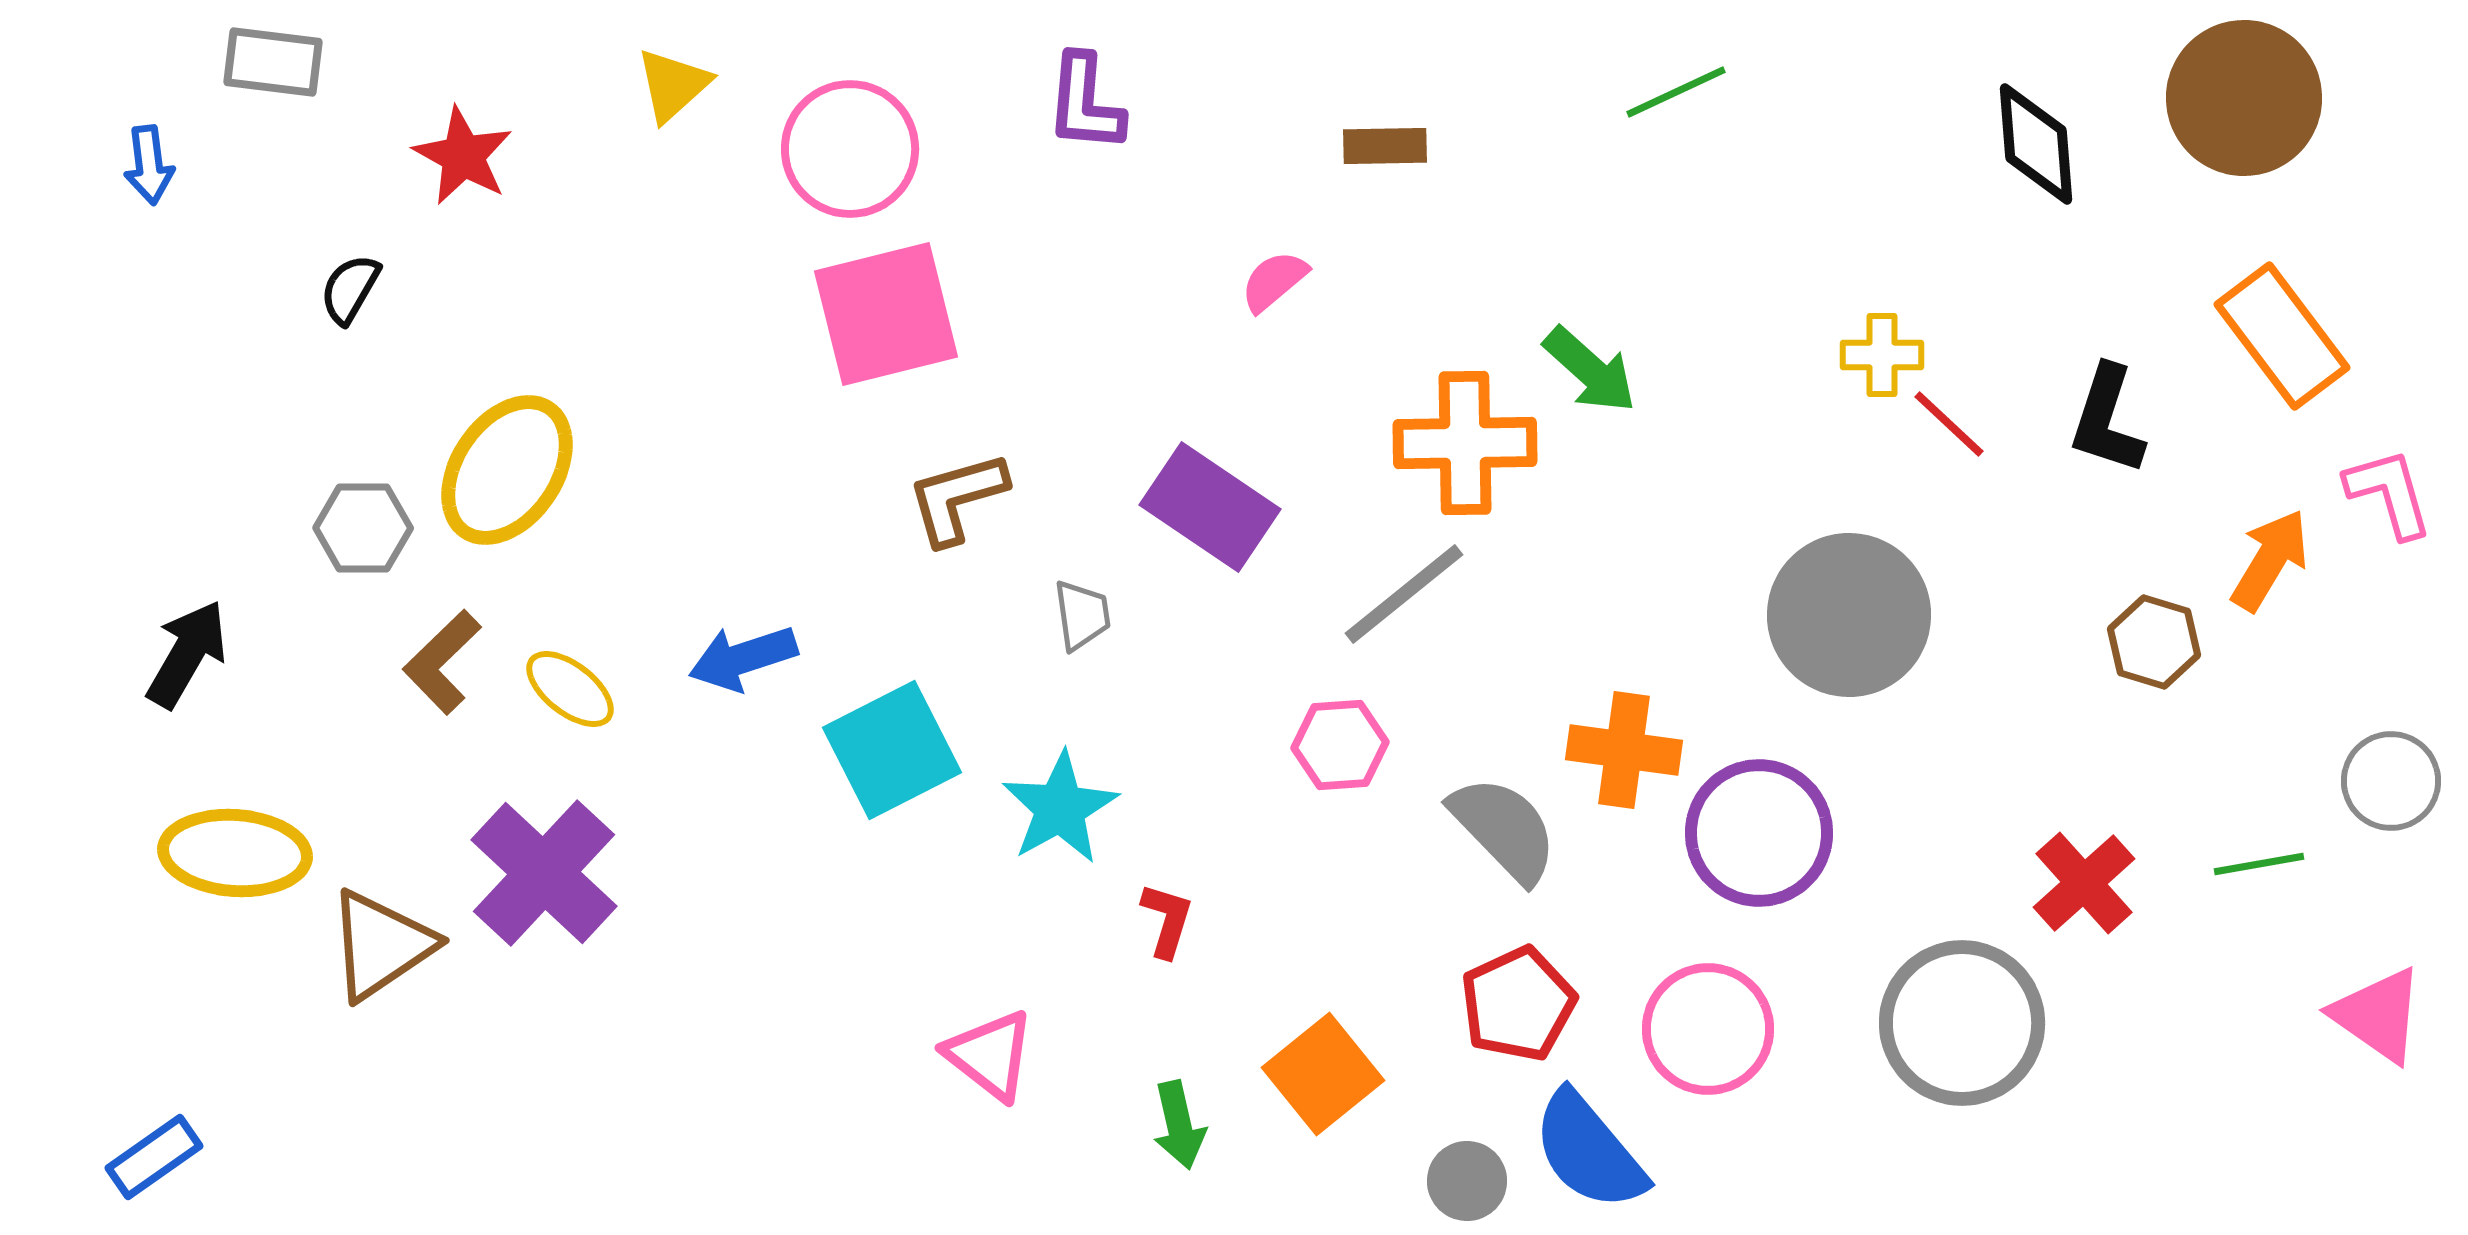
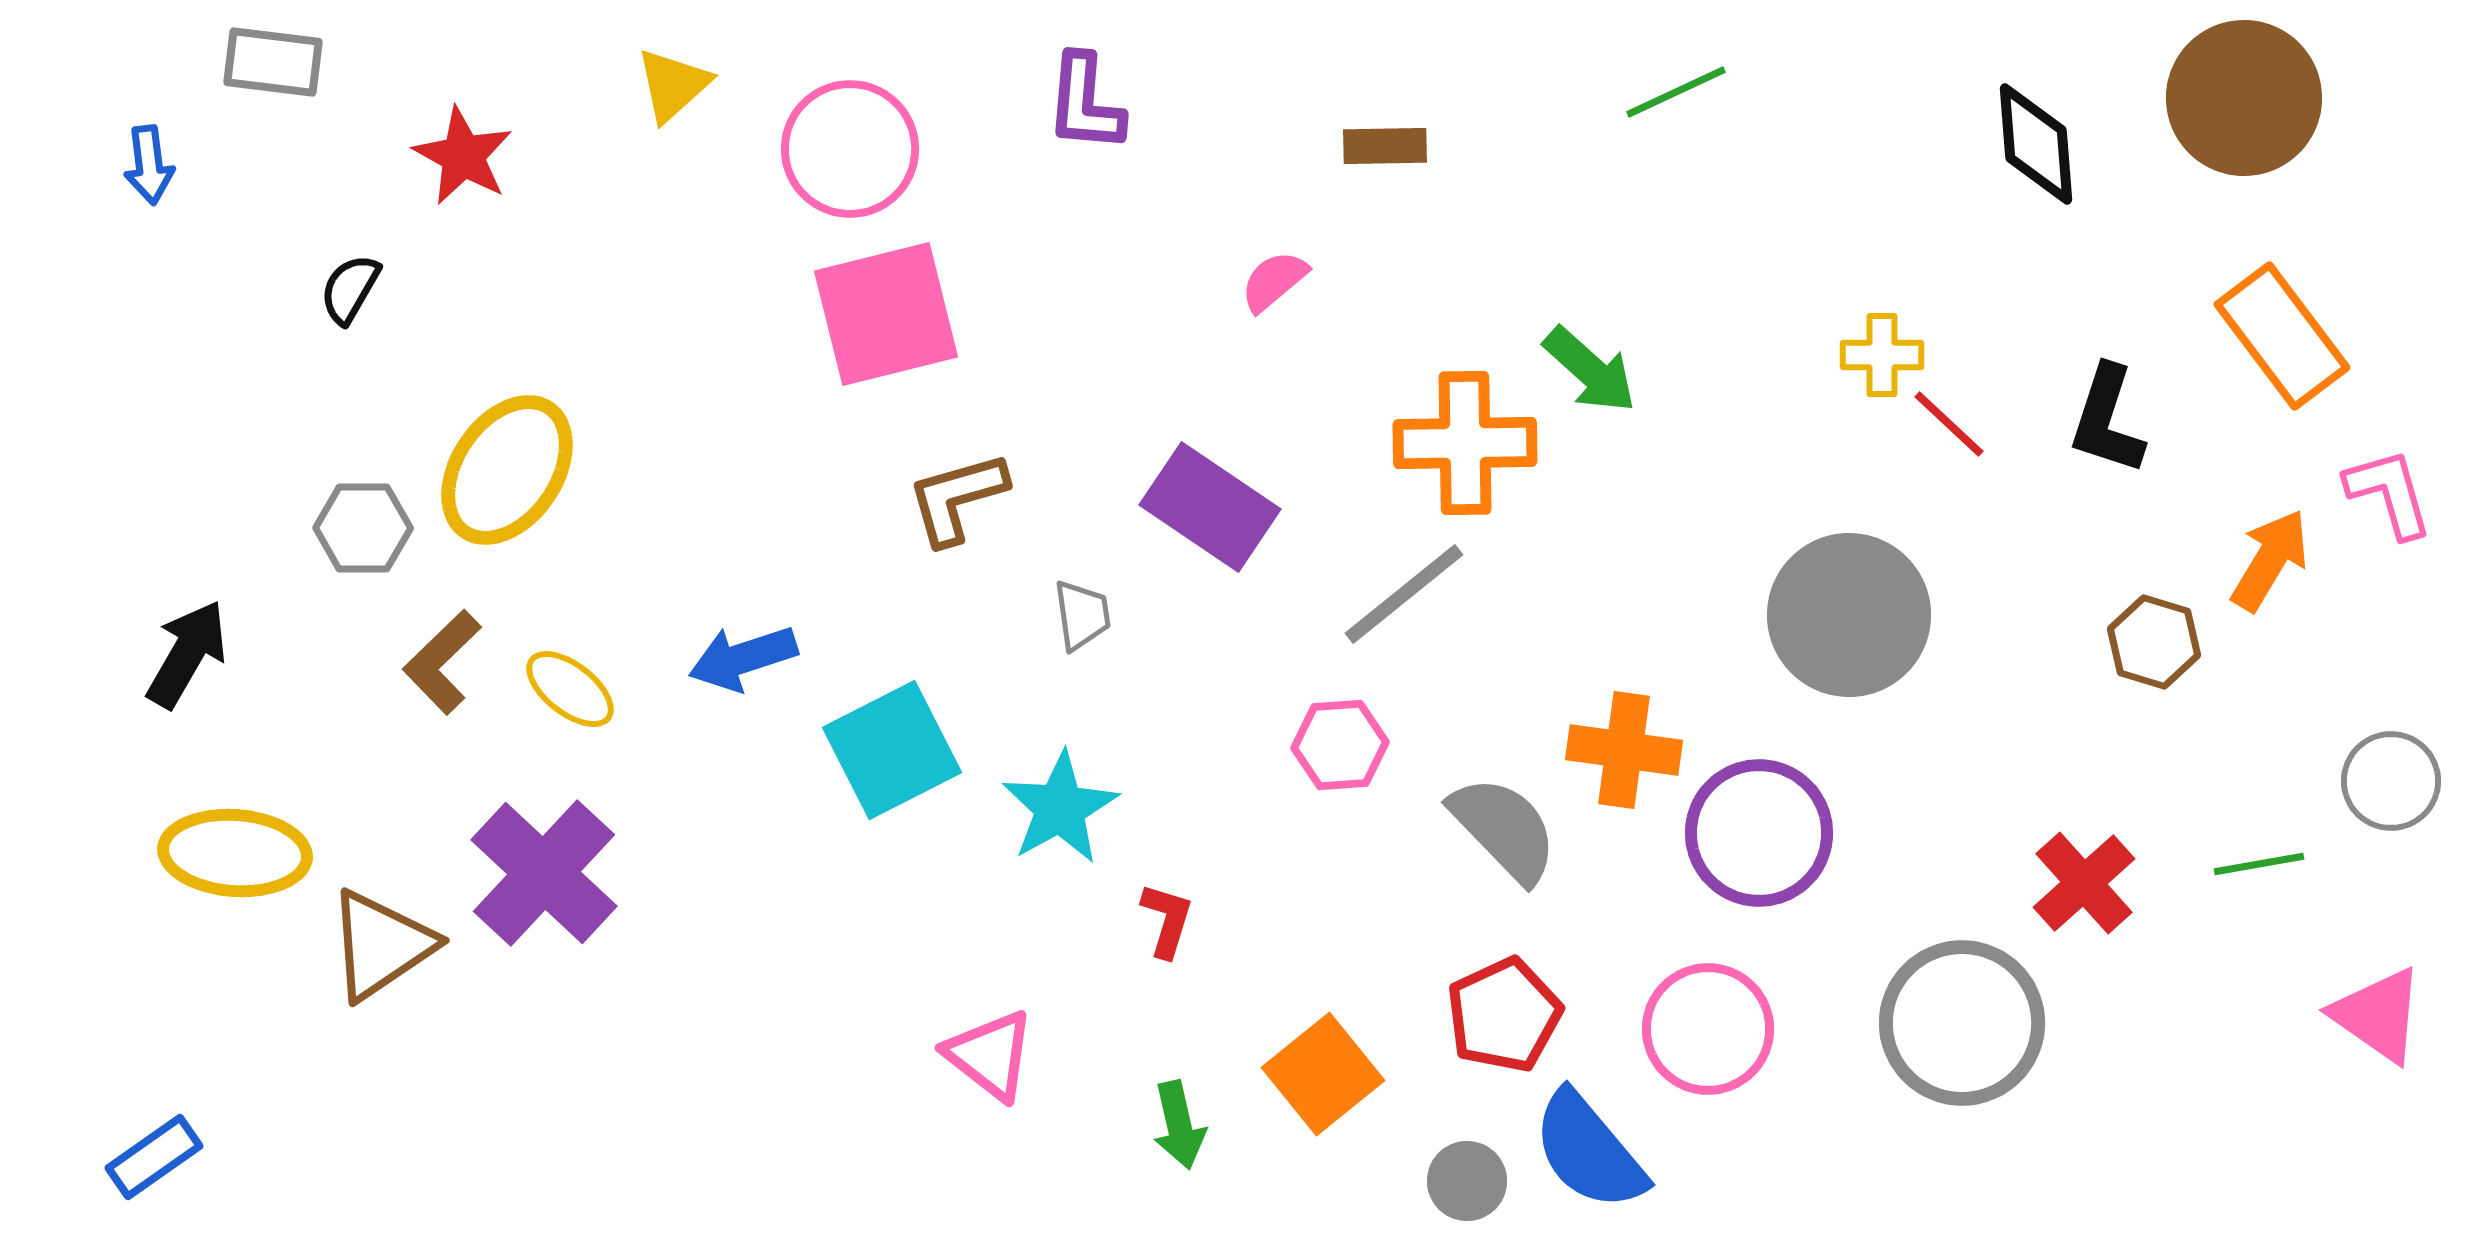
red pentagon at (1518, 1004): moved 14 px left, 11 px down
